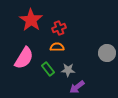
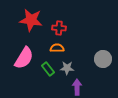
red star: rotated 25 degrees counterclockwise
red cross: rotated 24 degrees clockwise
orange semicircle: moved 1 px down
gray circle: moved 4 px left, 6 px down
gray star: moved 1 px left, 2 px up
purple arrow: rotated 126 degrees clockwise
